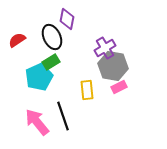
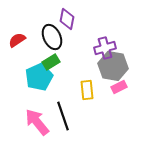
purple cross: rotated 15 degrees clockwise
